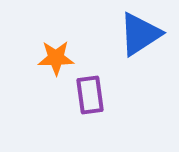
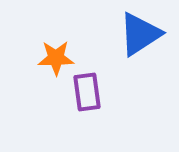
purple rectangle: moved 3 px left, 3 px up
